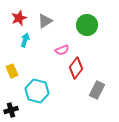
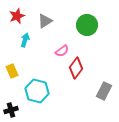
red star: moved 2 px left, 2 px up
pink semicircle: moved 1 px down; rotated 16 degrees counterclockwise
gray rectangle: moved 7 px right, 1 px down
